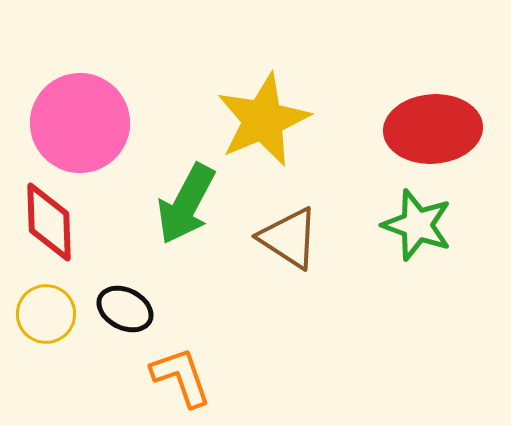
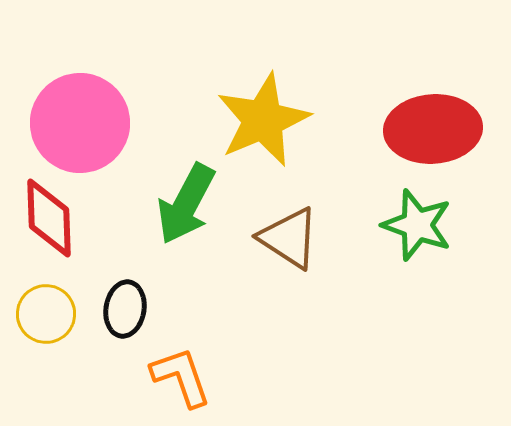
red diamond: moved 4 px up
black ellipse: rotated 72 degrees clockwise
